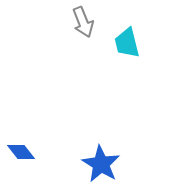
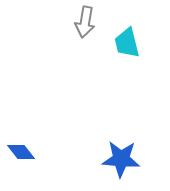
gray arrow: moved 2 px right; rotated 32 degrees clockwise
blue star: moved 20 px right, 5 px up; rotated 27 degrees counterclockwise
